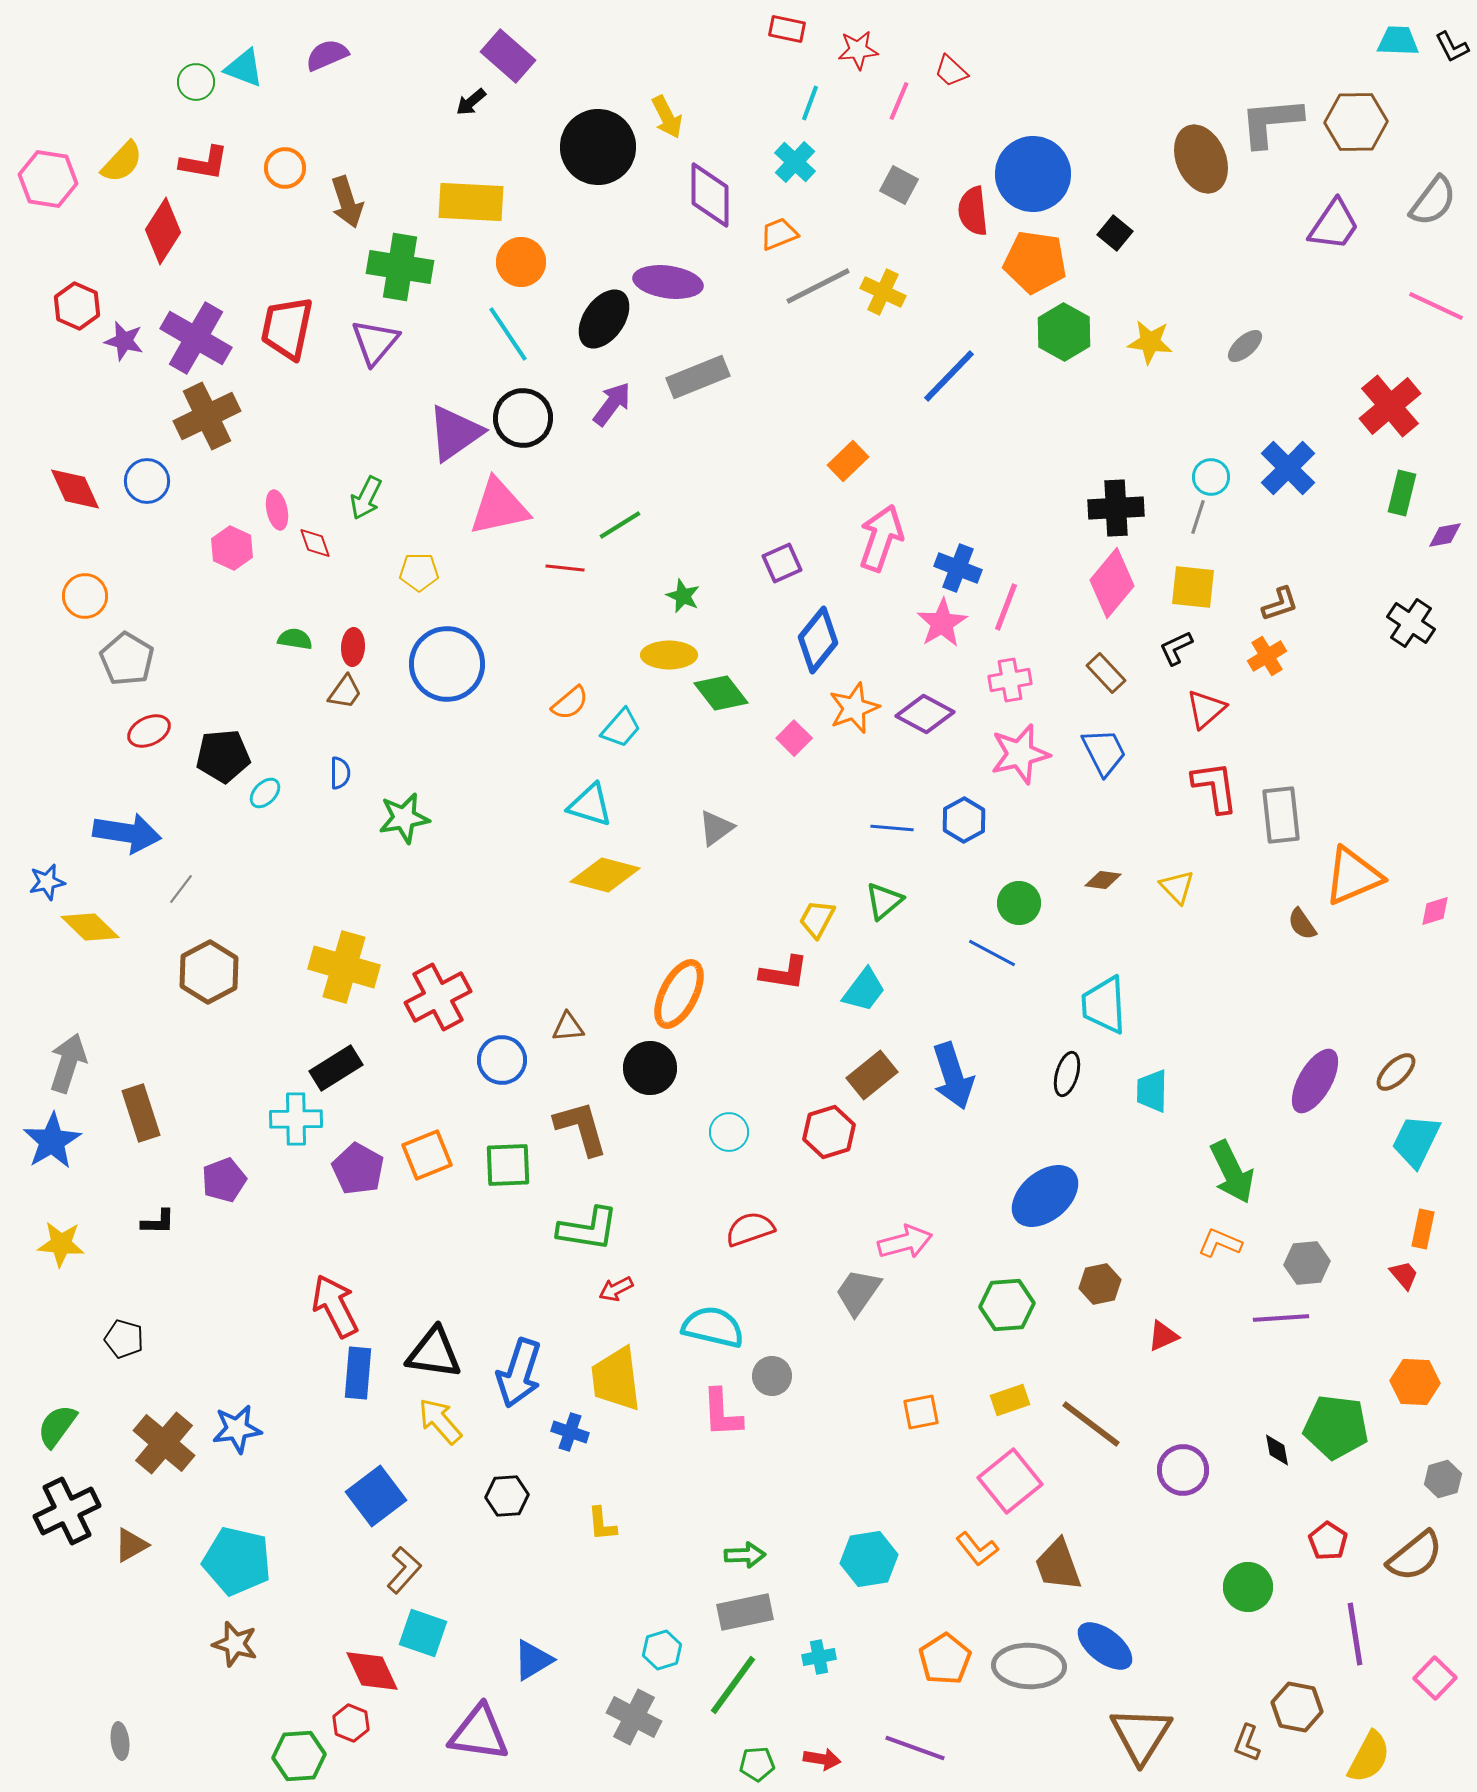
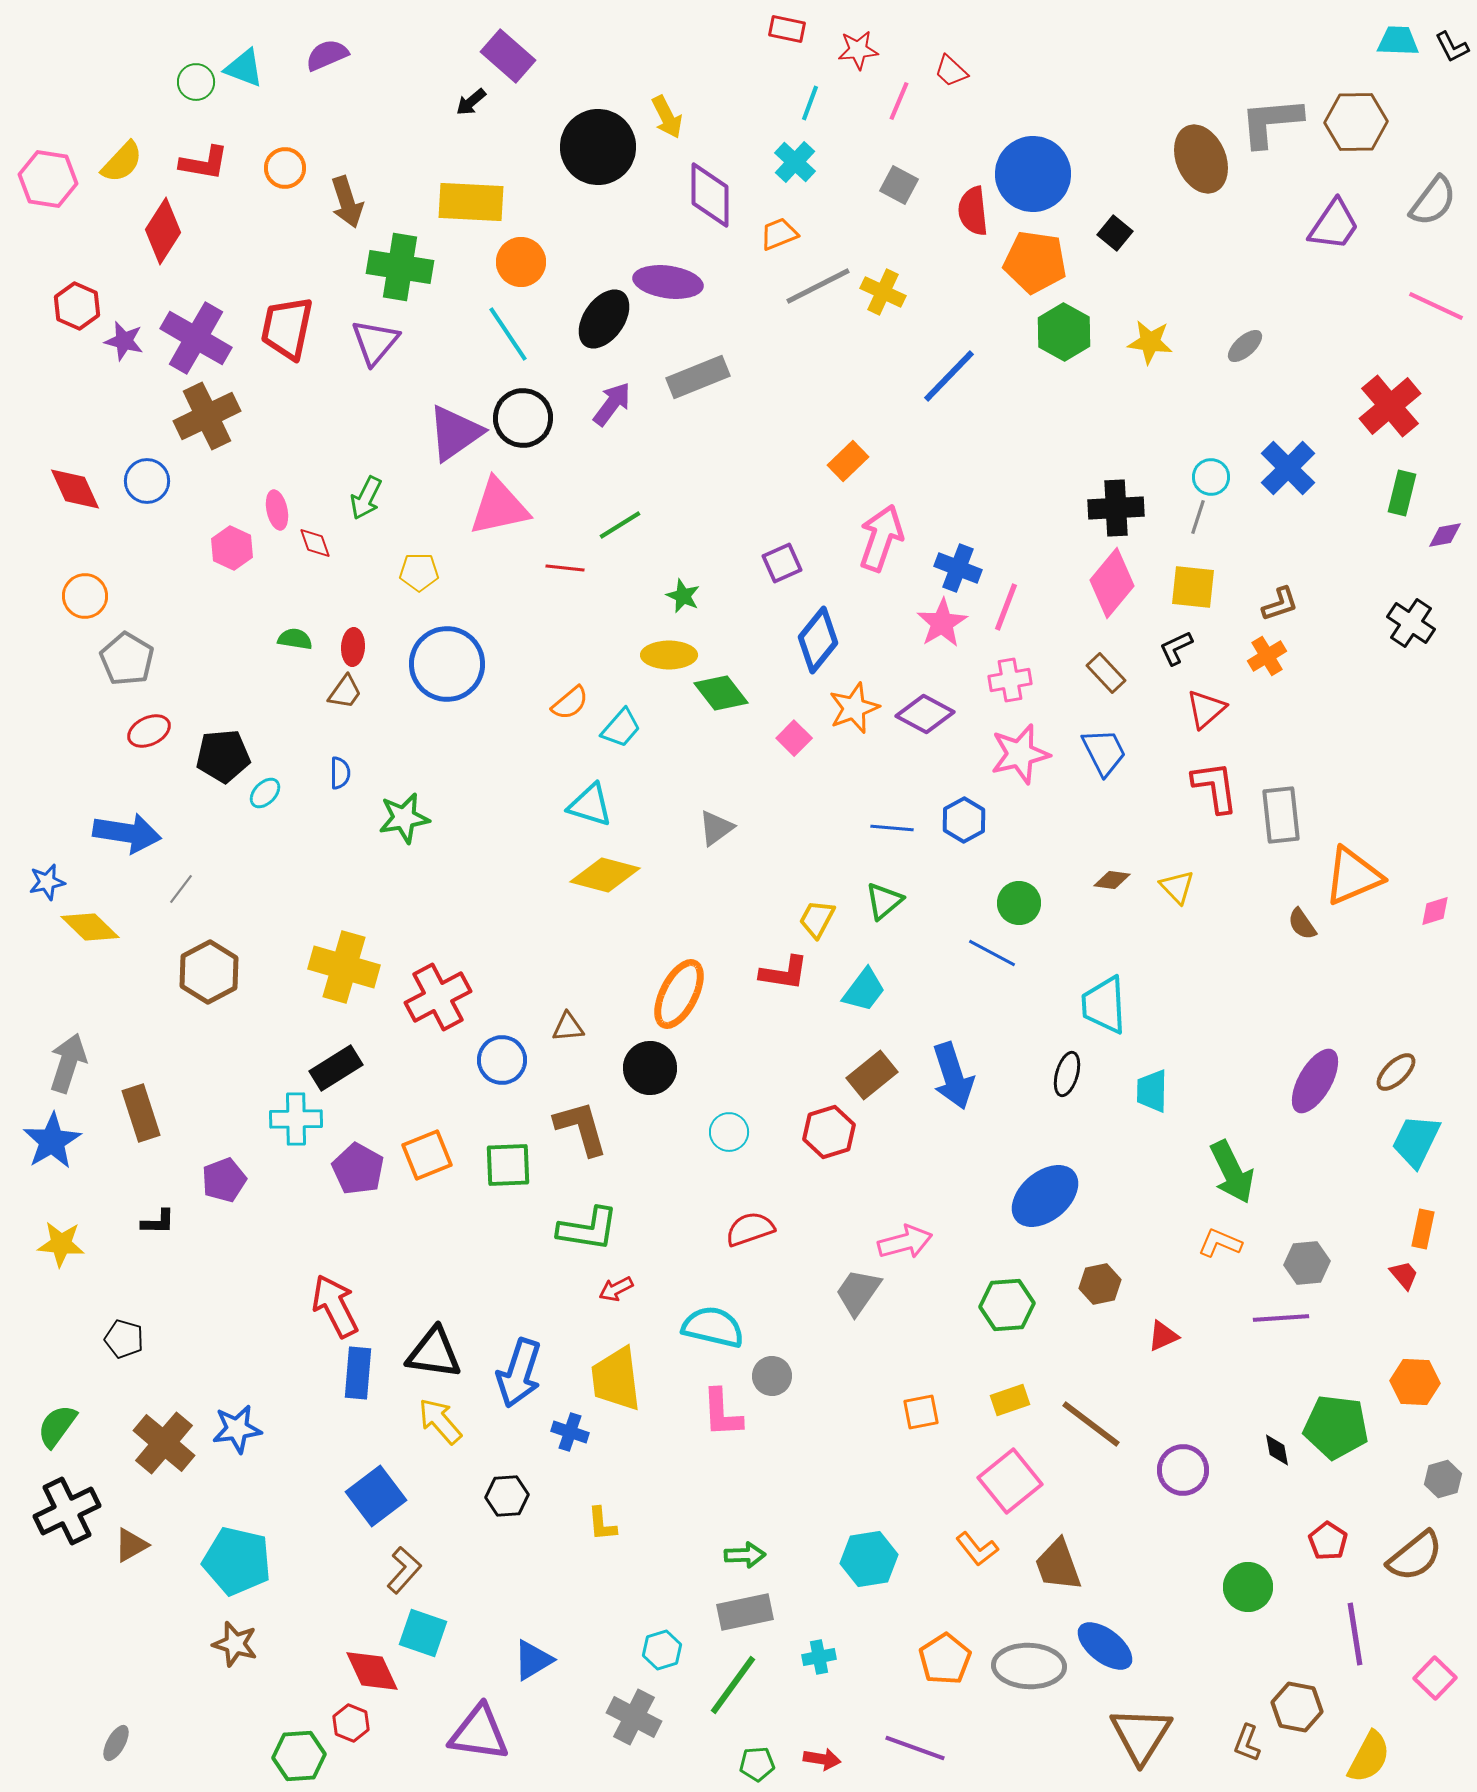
brown diamond at (1103, 880): moved 9 px right
gray ellipse at (120, 1741): moved 4 px left, 2 px down; rotated 36 degrees clockwise
